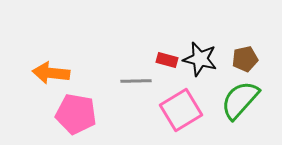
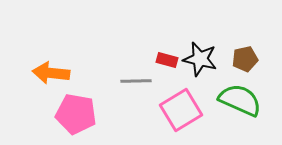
green semicircle: rotated 72 degrees clockwise
